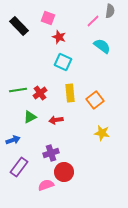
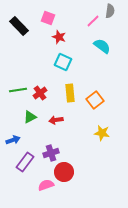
purple rectangle: moved 6 px right, 5 px up
